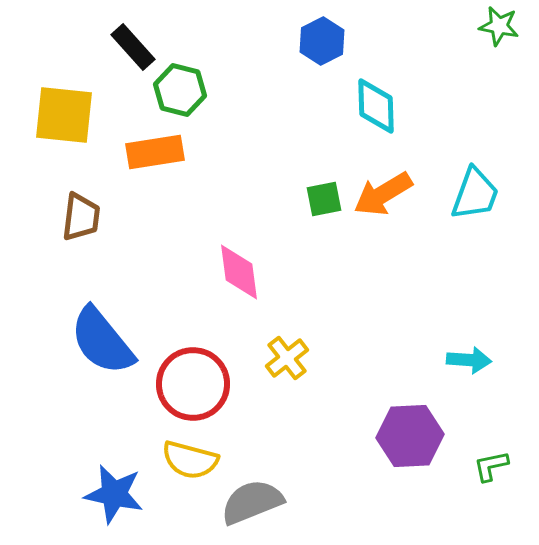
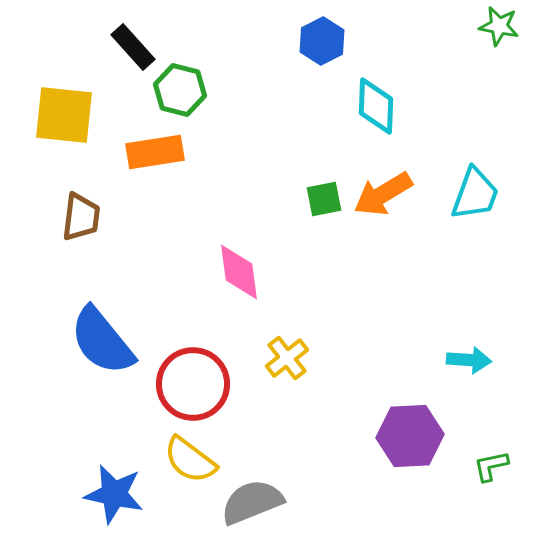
cyan diamond: rotated 4 degrees clockwise
yellow semicircle: rotated 22 degrees clockwise
